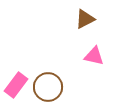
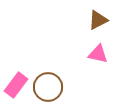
brown triangle: moved 13 px right, 1 px down
pink triangle: moved 4 px right, 2 px up
